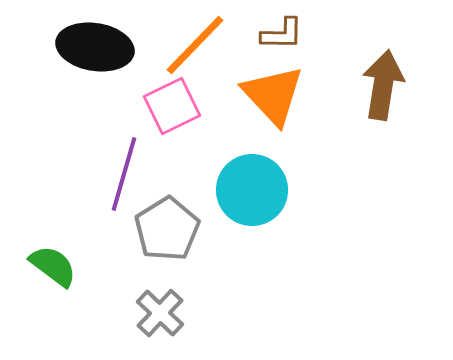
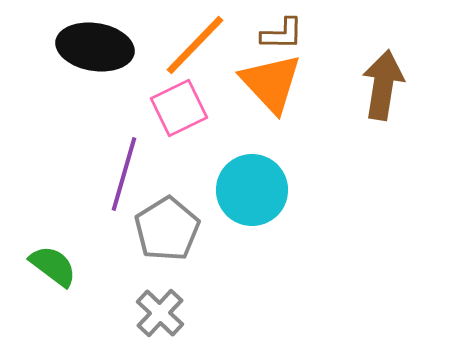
orange triangle: moved 2 px left, 12 px up
pink square: moved 7 px right, 2 px down
